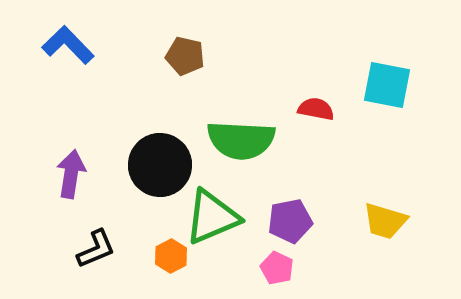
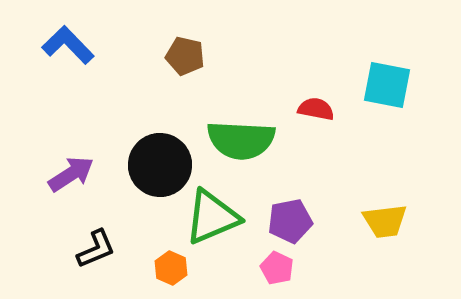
purple arrow: rotated 48 degrees clockwise
yellow trapezoid: rotated 24 degrees counterclockwise
orange hexagon: moved 12 px down; rotated 8 degrees counterclockwise
